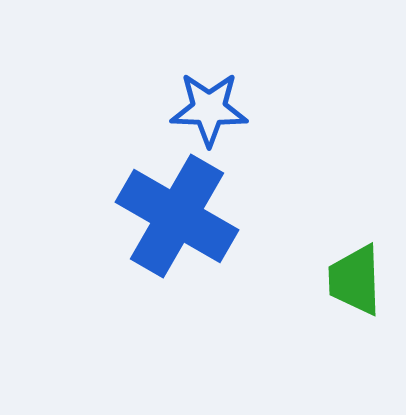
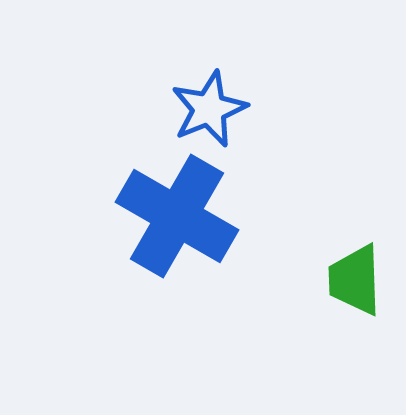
blue star: rotated 24 degrees counterclockwise
